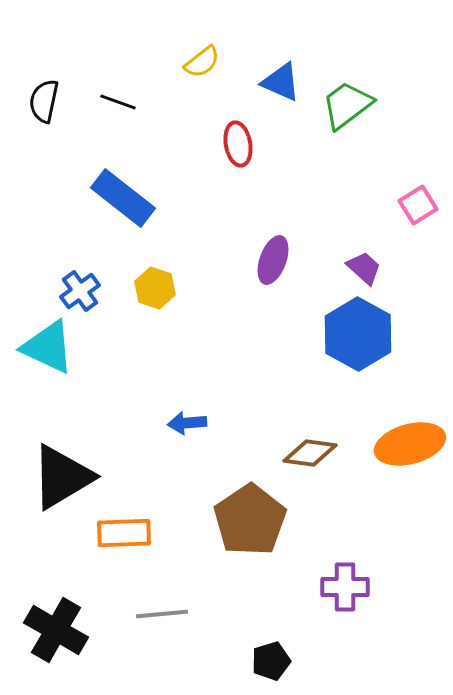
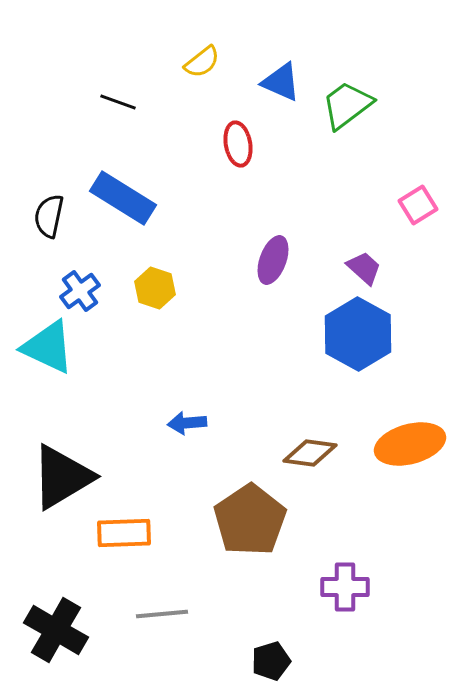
black semicircle: moved 5 px right, 115 px down
blue rectangle: rotated 6 degrees counterclockwise
